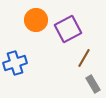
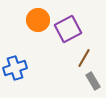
orange circle: moved 2 px right
blue cross: moved 5 px down
gray rectangle: moved 3 px up
